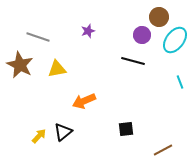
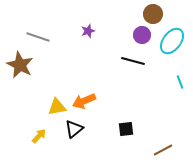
brown circle: moved 6 px left, 3 px up
cyan ellipse: moved 3 px left, 1 px down
yellow triangle: moved 38 px down
black triangle: moved 11 px right, 3 px up
